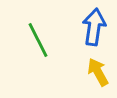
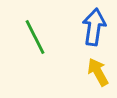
green line: moved 3 px left, 3 px up
